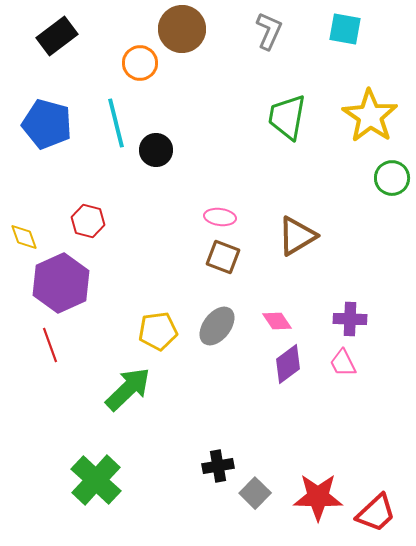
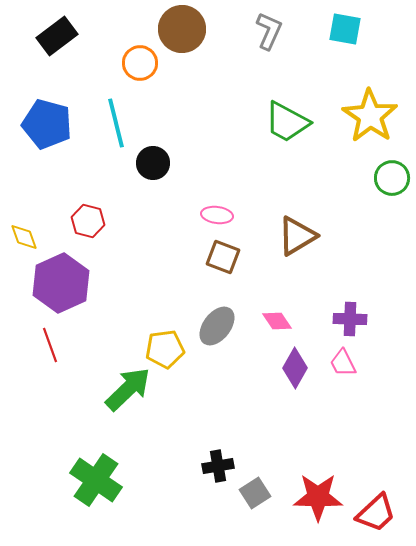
green trapezoid: moved 5 px down; rotated 72 degrees counterclockwise
black circle: moved 3 px left, 13 px down
pink ellipse: moved 3 px left, 2 px up
yellow pentagon: moved 7 px right, 18 px down
purple diamond: moved 7 px right, 4 px down; rotated 24 degrees counterclockwise
green cross: rotated 9 degrees counterclockwise
gray square: rotated 12 degrees clockwise
